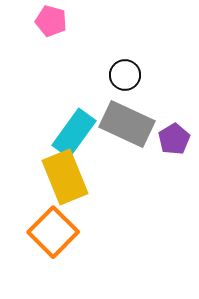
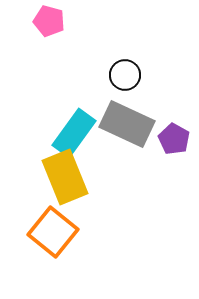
pink pentagon: moved 2 px left
purple pentagon: rotated 12 degrees counterclockwise
orange square: rotated 6 degrees counterclockwise
